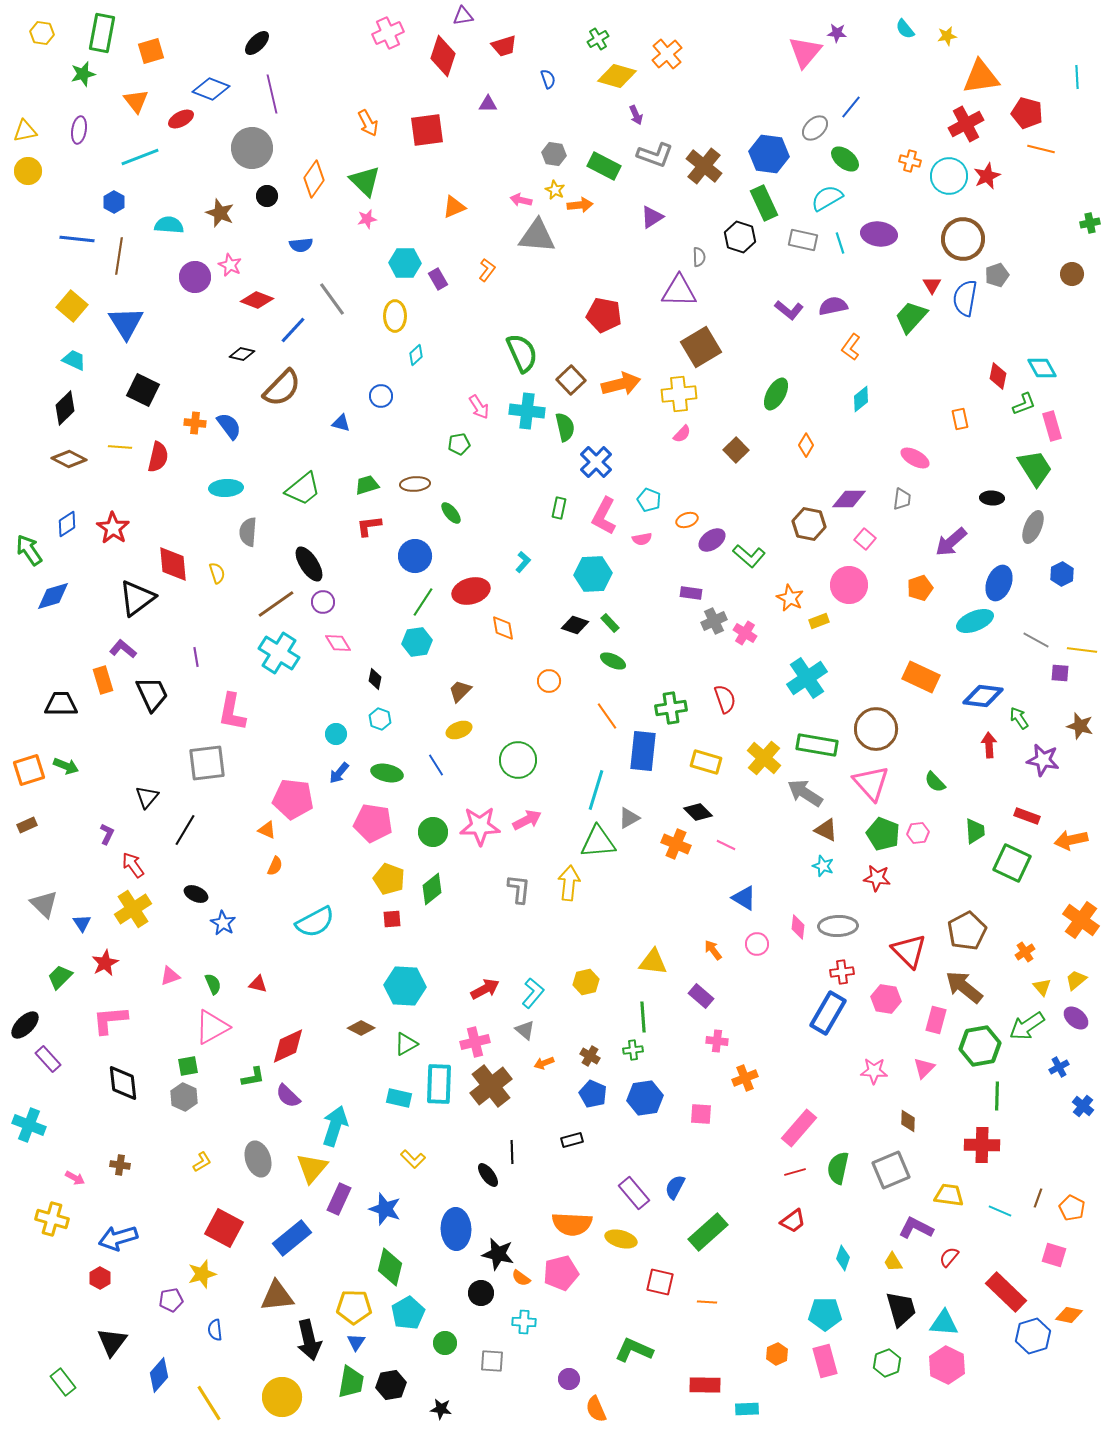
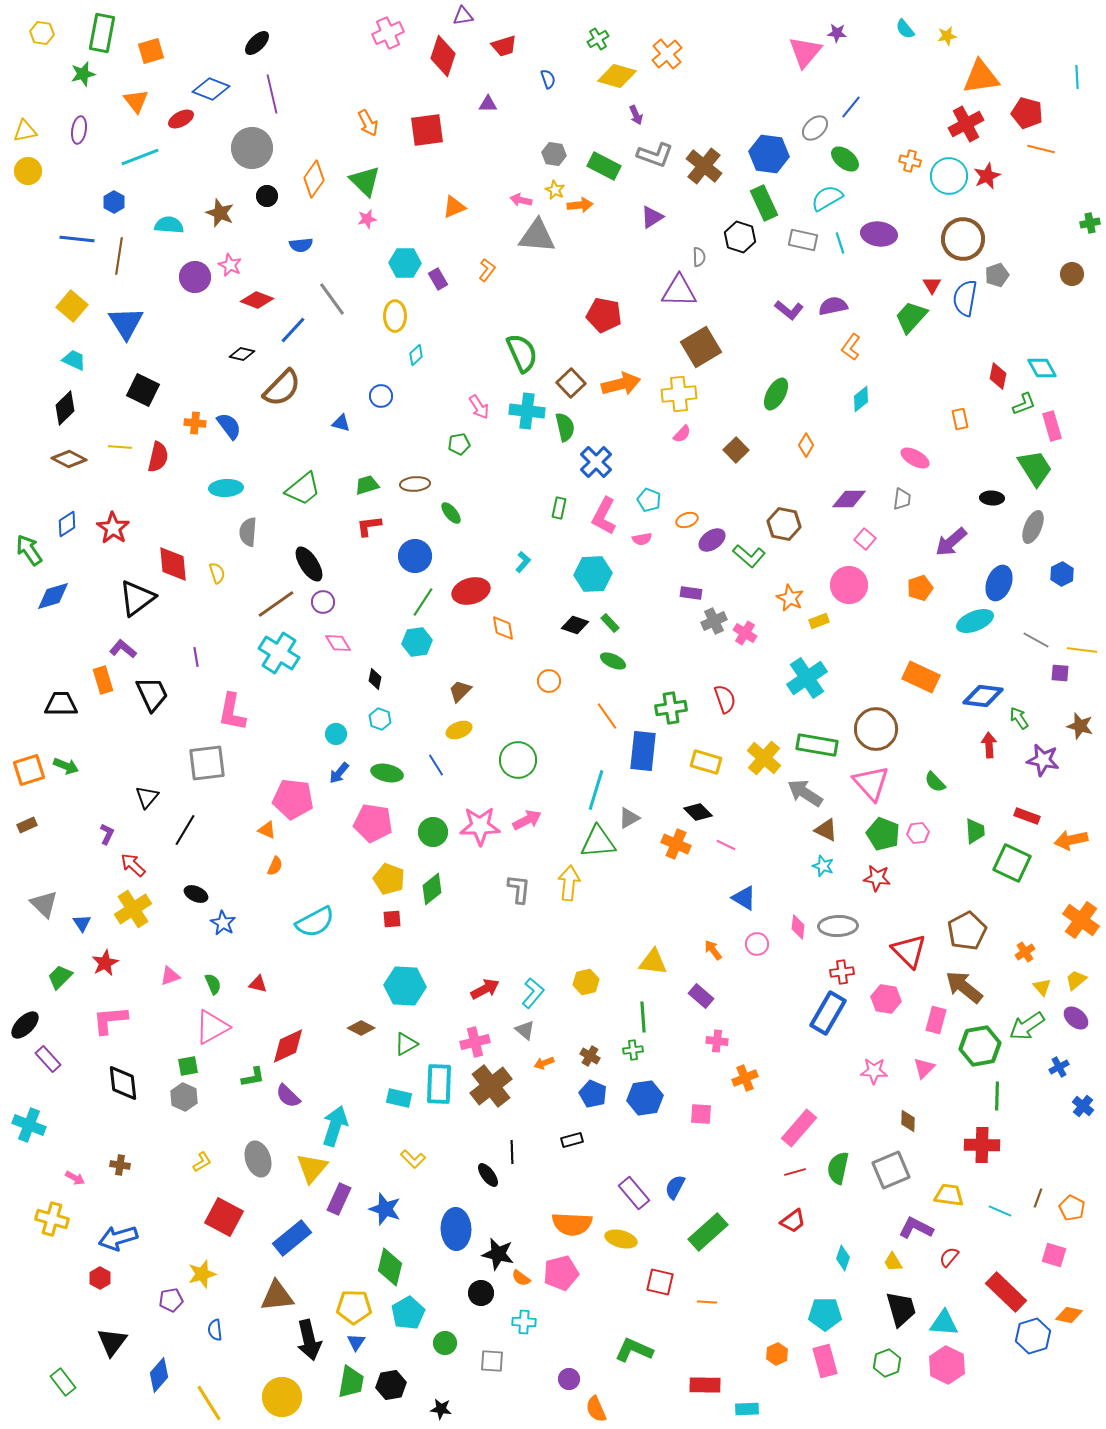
brown square at (571, 380): moved 3 px down
brown hexagon at (809, 524): moved 25 px left
red arrow at (133, 865): rotated 12 degrees counterclockwise
red square at (224, 1228): moved 11 px up
